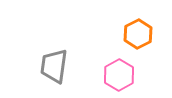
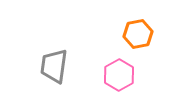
orange hexagon: rotated 16 degrees clockwise
